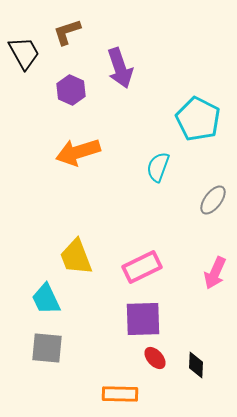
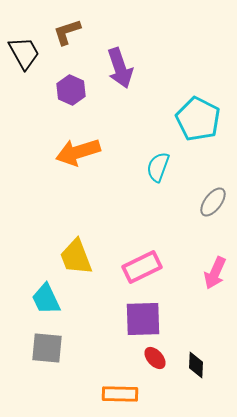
gray ellipse: moved 2 px down
